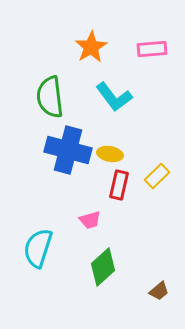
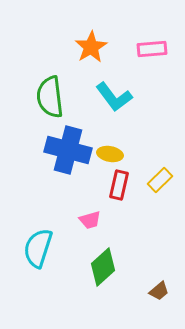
yellow rectangle: moved 3 px right, 4 px down
